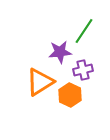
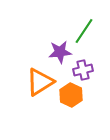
orange hexagon: moved 1 px right
